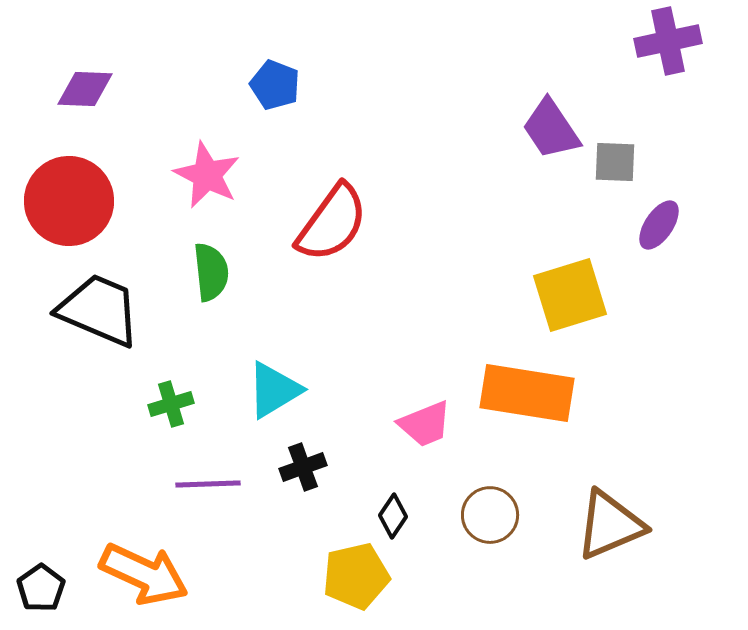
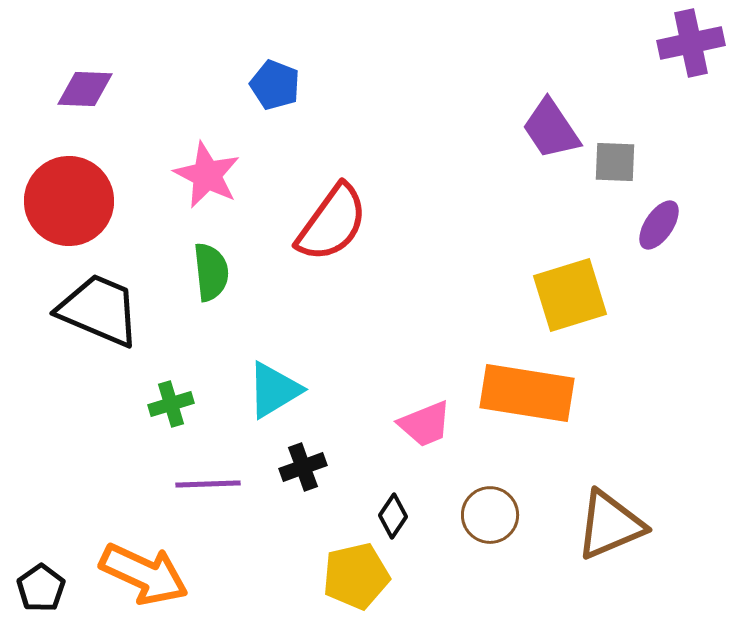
purple cross: moved 23 px right, 2 px down
